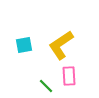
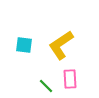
cyan square: rotated 18 degrees clockwise
pink rectangle: moved 1 px right, 3 px down
